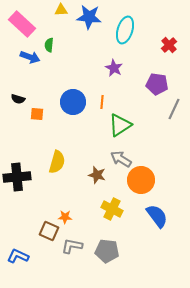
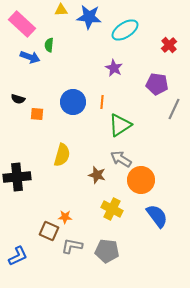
cyan ellipse: rotated 40 degrees clockwise
yellow semicircle: moved 5 px right, 7 px up
blue L-shape: rotated 130 degrees clockwise
